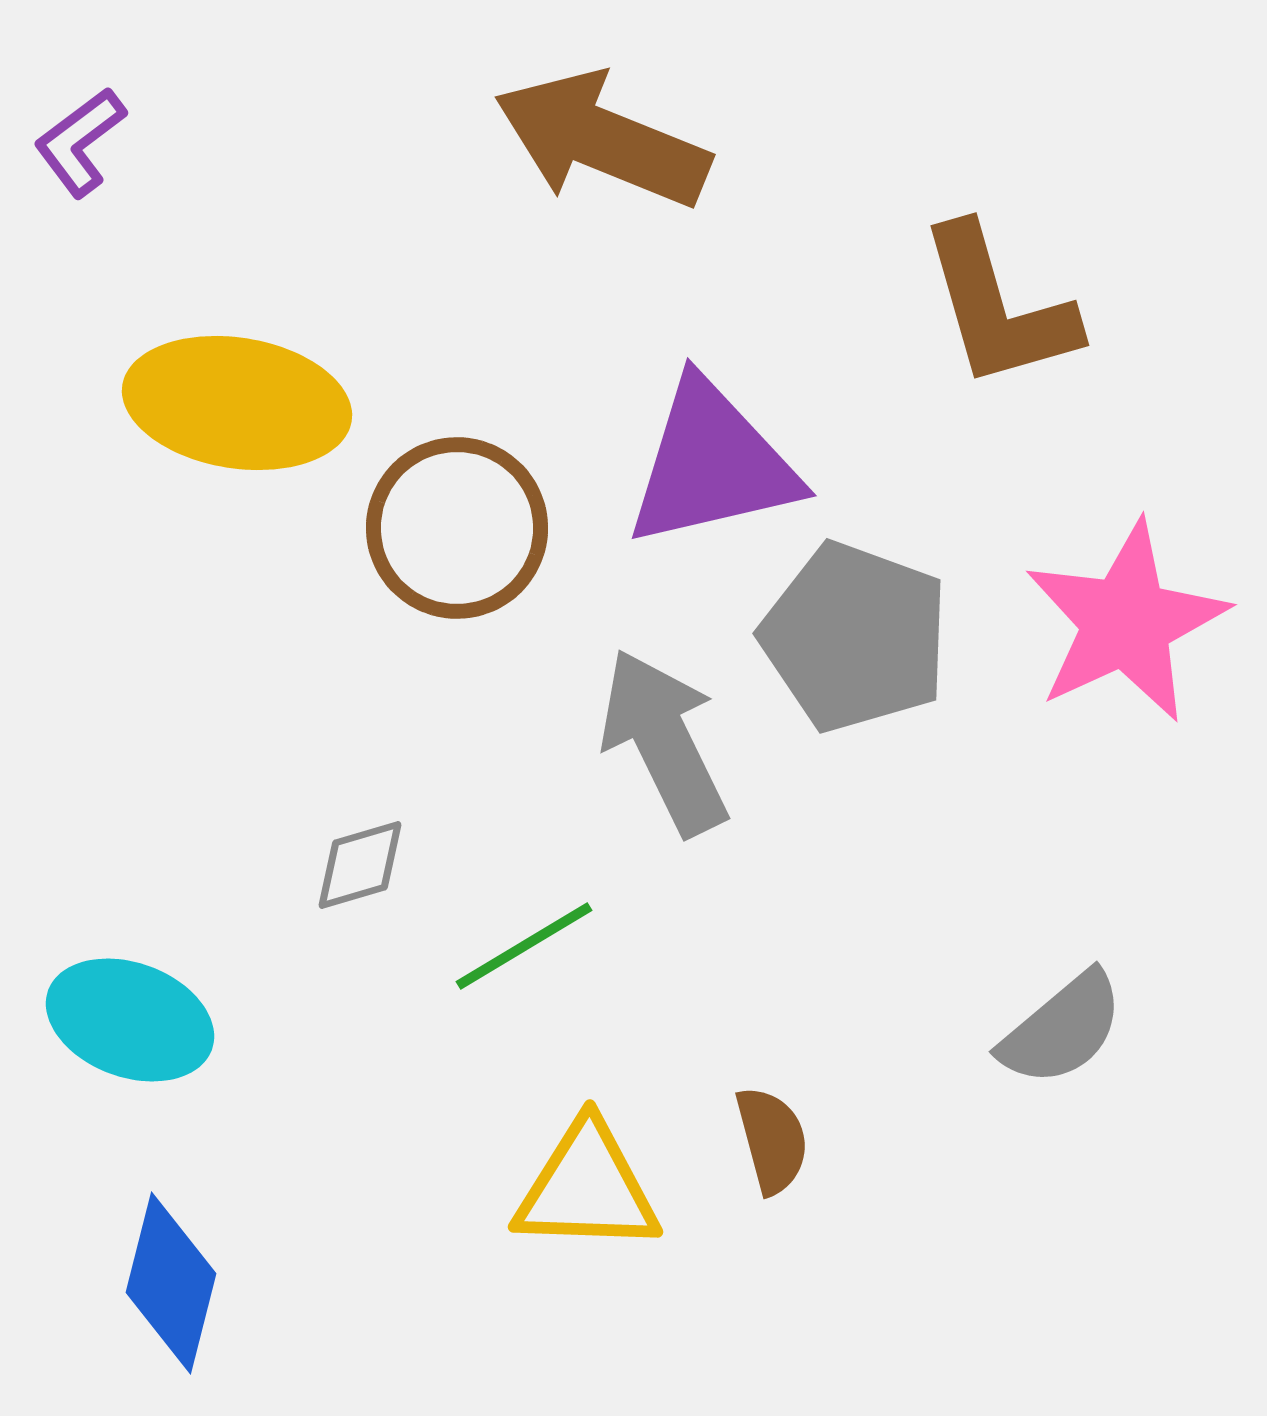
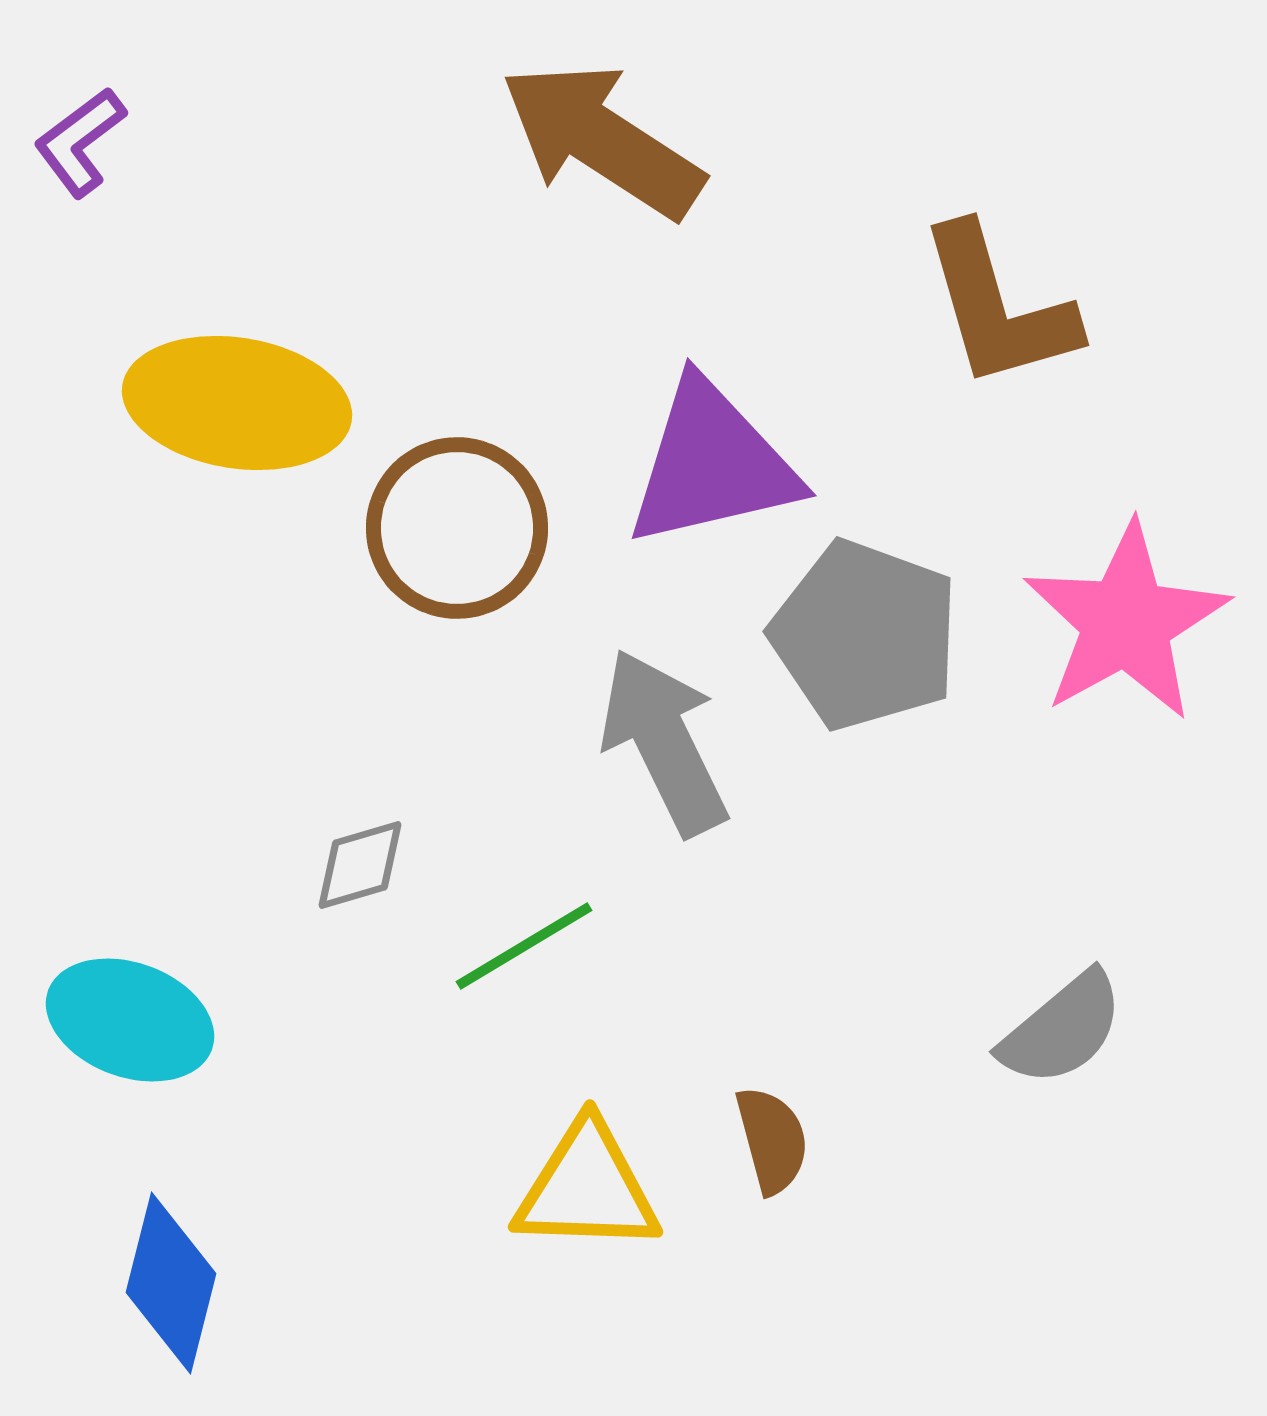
brown arrow: rotated 11 degrees clockwise
pink star: rotated 4 degrees counterclockwise
gray pentagon: moved 10 px right, 2 px up
